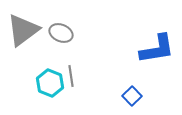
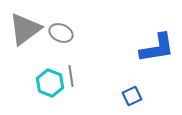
gray triangle: moved 2 px right, 1 px up
blue L-shape: moved 1 px up
blue square: rotated 18 degrees clockwise
